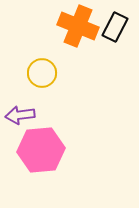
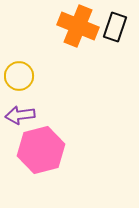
black rectangle: rotated 8 degrees counterclockwise
yellow circle: moved 23 px left, 3 px down
pink hexagon: rotated 9 degrees counterclockwise
